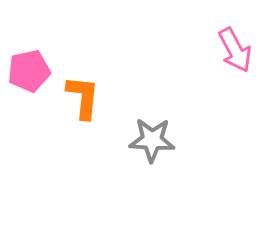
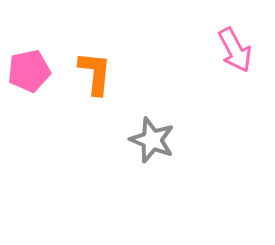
orange L-shape: moved 12 px right, 24 px up
gray star: rotated 18 degrees clockwise
